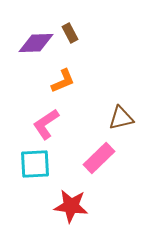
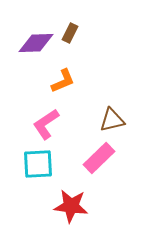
brown rectangle: rotated 54 degrees clockwise
brown triangle: moved 9 px left, 2 px down
cyan square: moved 3 px right
